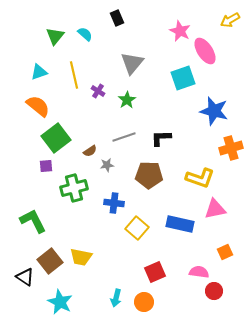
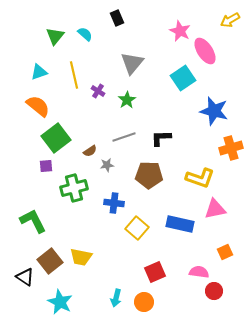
cyan square: rotated 15 degrees counterclockwise
